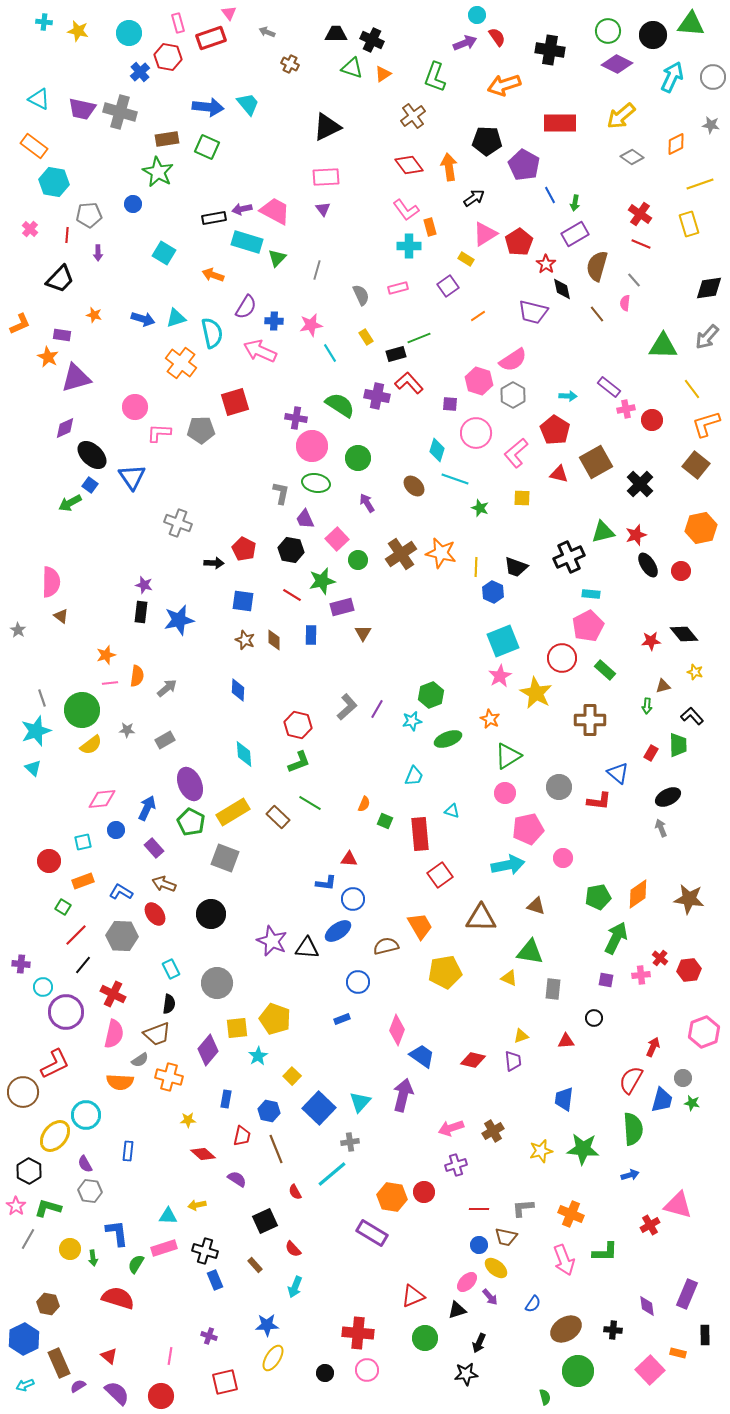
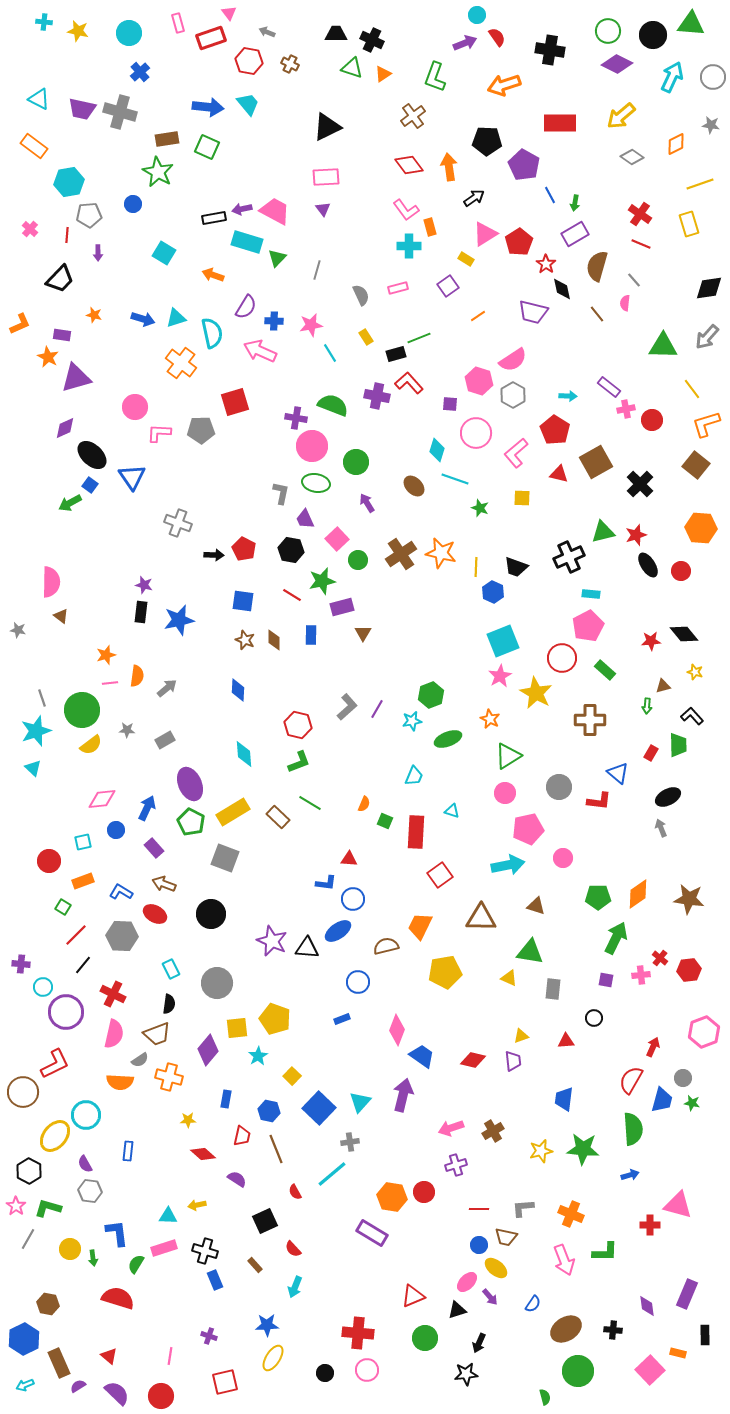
red hexagon at (168, 57): moved 81 px right, 4 px down
cyan hexagon at (54, 182): moved 15 px right; rotated 20 degrees counterclockwise
green semicircle at (340, 405): moved 7 px left; rotated 12 degrees counterclockwise
green circle at (358, 458): moved 2 px left, 4 px down
orange hexagon at (701, 528): rotated 16 degrees clockwise
black arrow at (214, 563): moved 8 px up
gray star at (18, 630): rotated 21 degrees counterclockwise
red rectangle at (420, 834): moved 4 px left, 2 px up; rotated 8 degrees clockwise
green pentagon at (598, 897): rotated 10 degrees clockwise
red ellipse at (155, 914): rotated 25 degrees counterclockwise
orange trapezoid at (420, 926): rotated 124 degrees counterclockwise
red cross at (650, 1225): rotated 30 degrees clockwise
